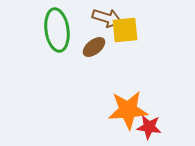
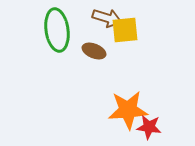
brown ellipse: moved 4 px down; rotated 60 degrees clockwise
